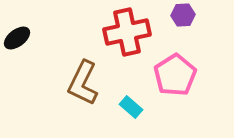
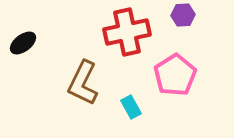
black ellipse: moved 6 px right, 5 px down
cyan rectangle: rotated 20 degrees clockwise
